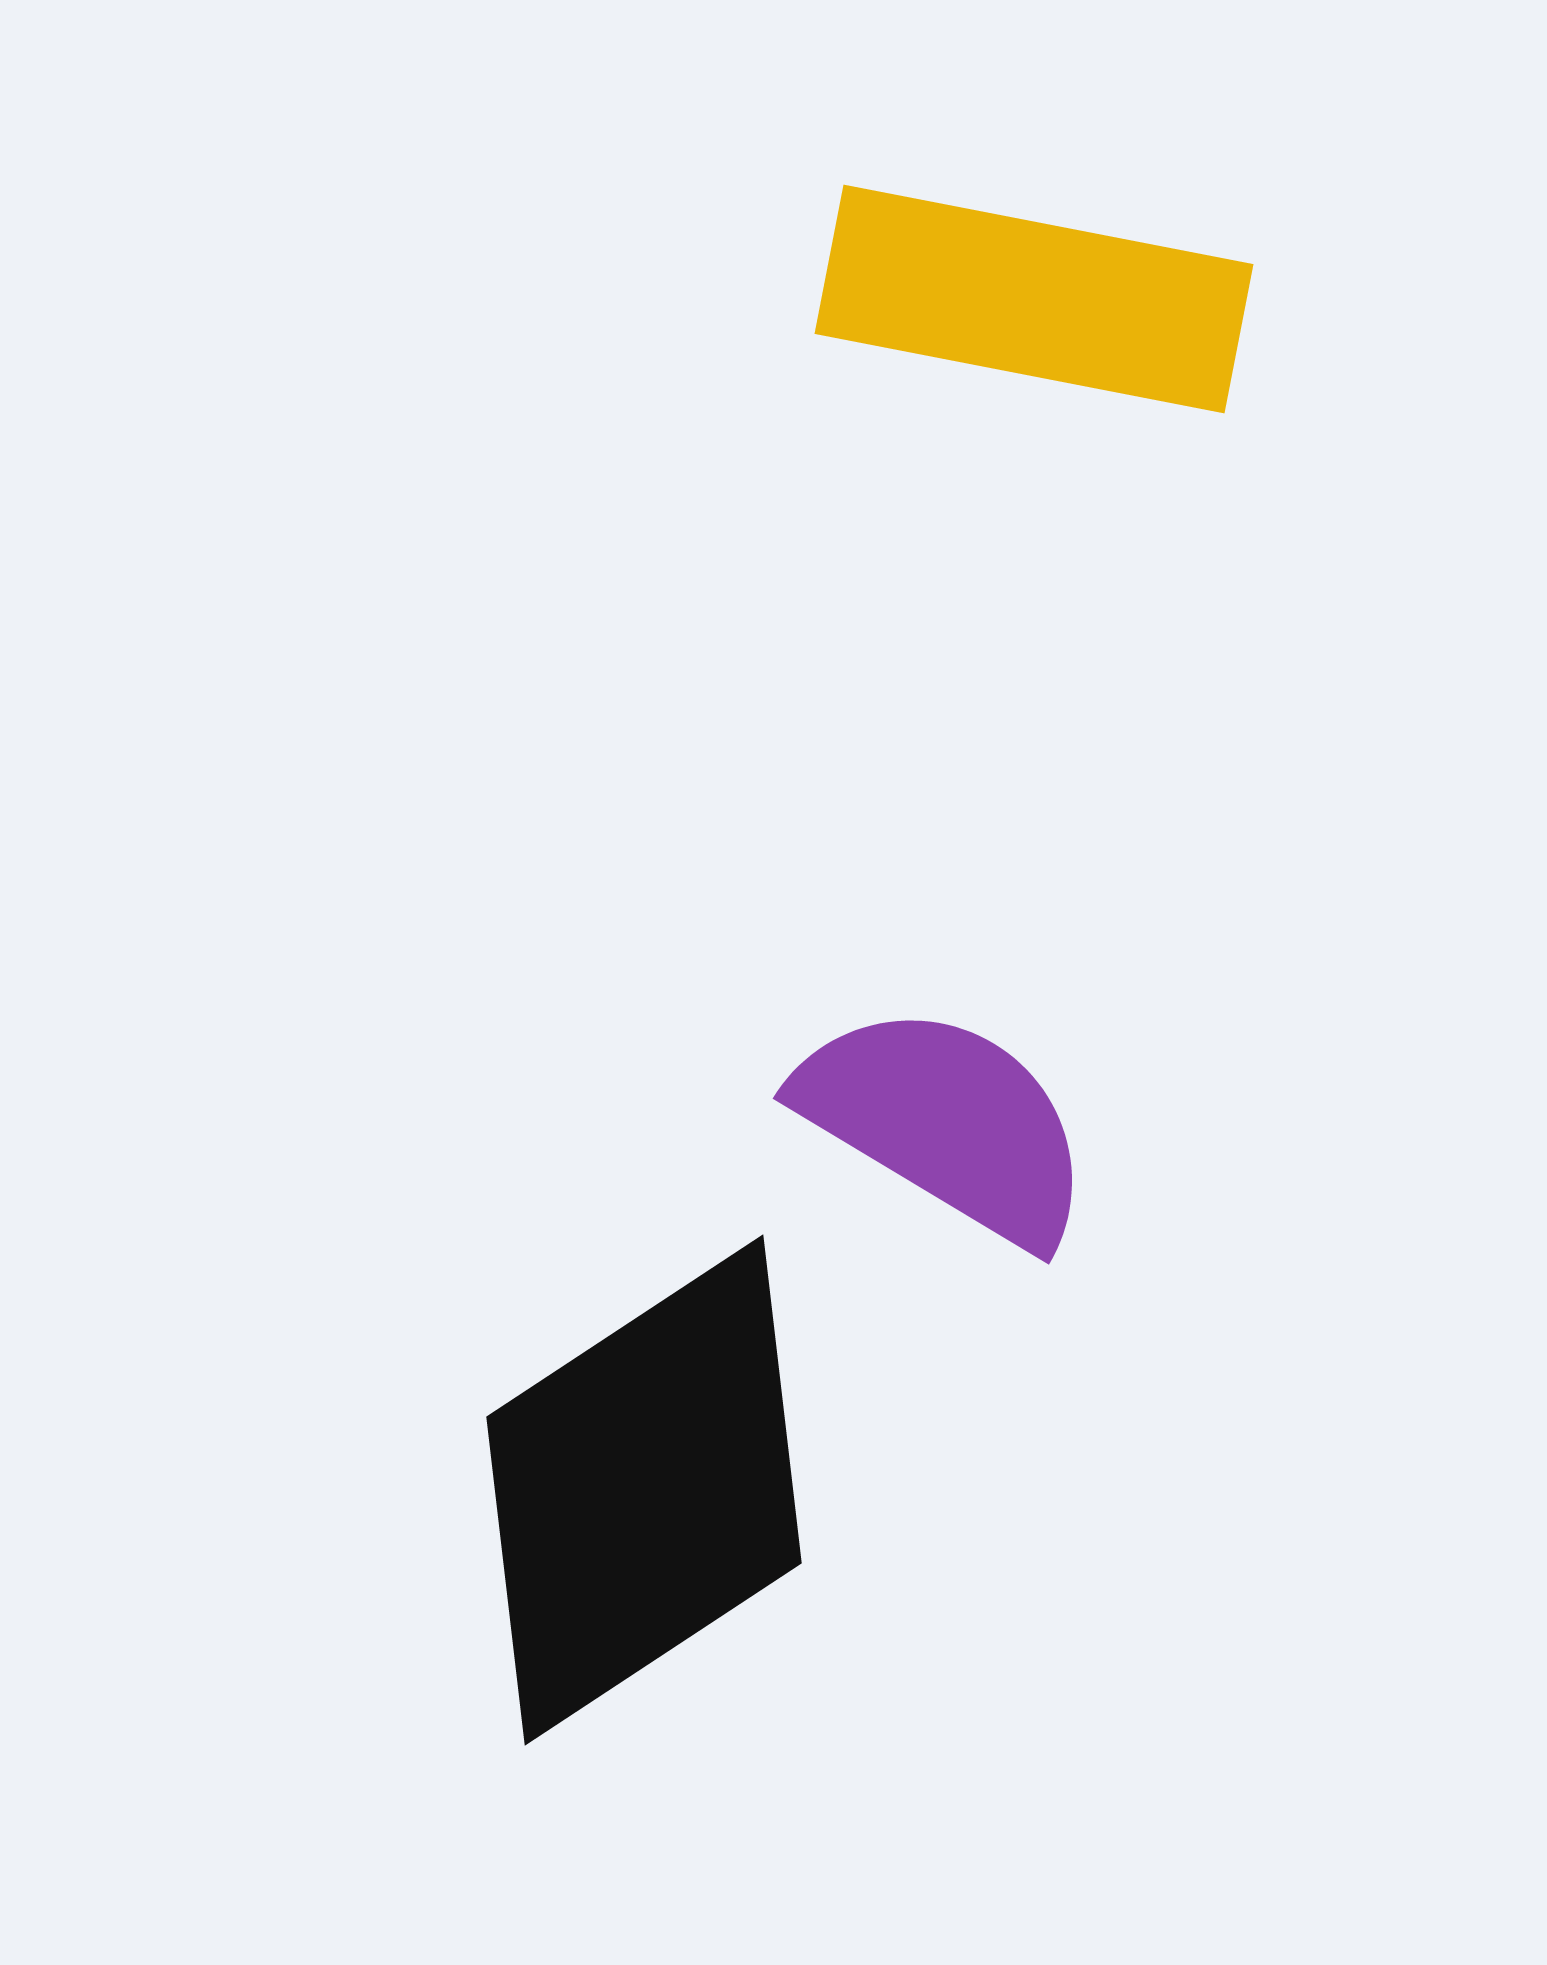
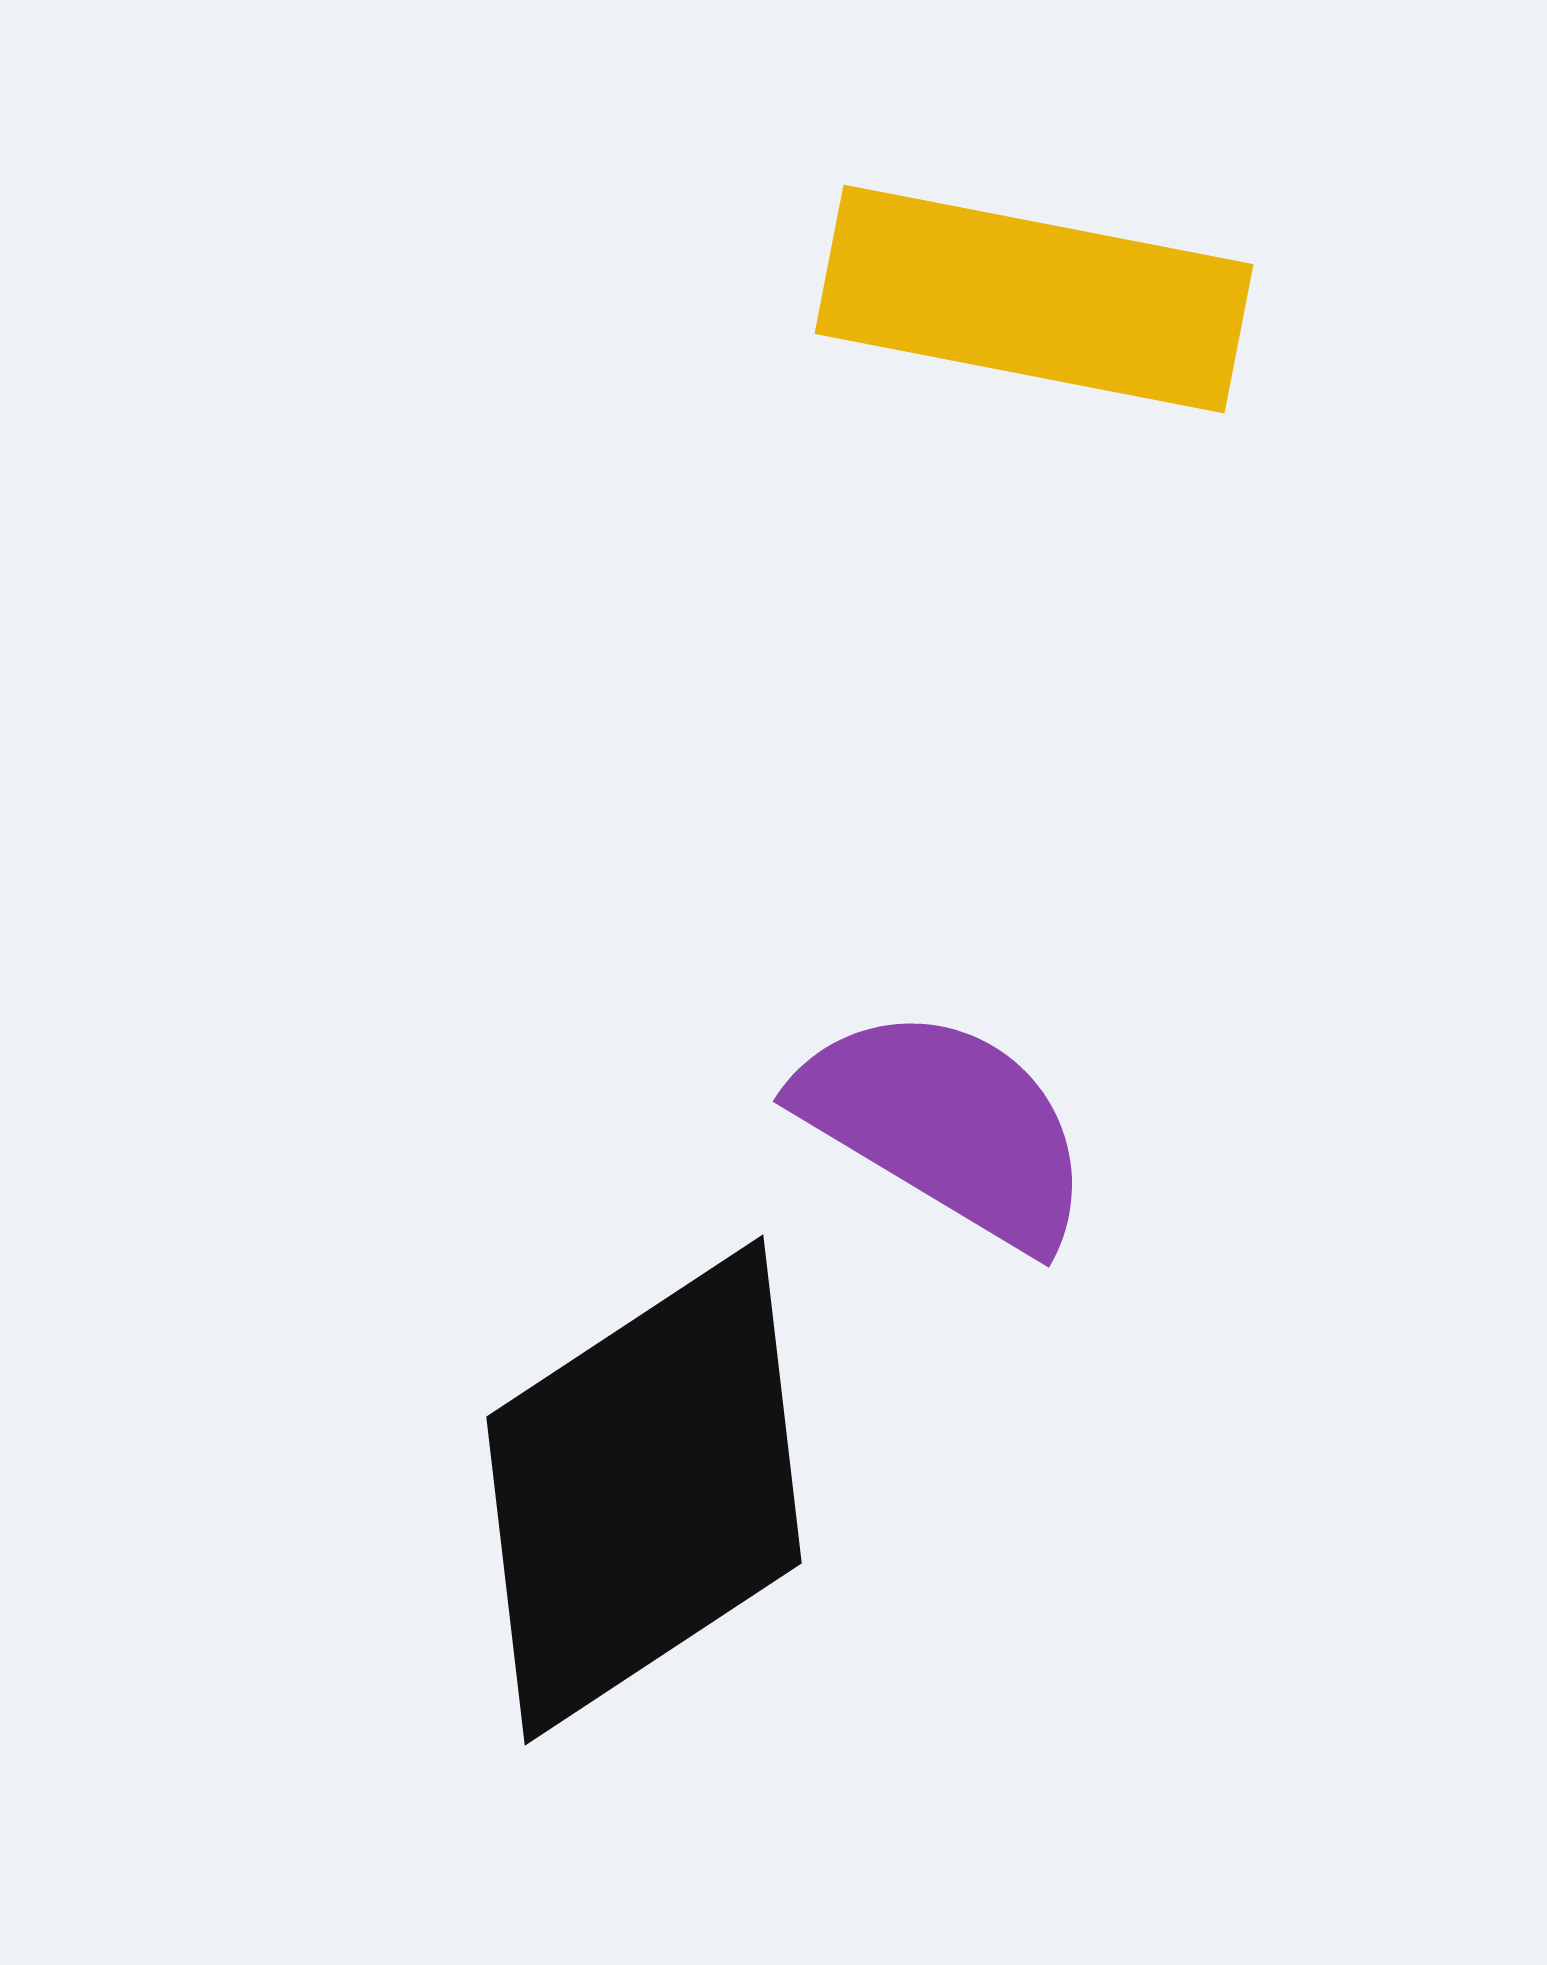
purple semicircle: moved 3 px down
